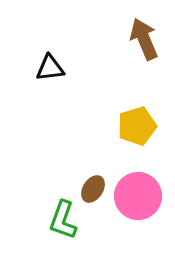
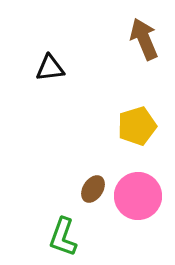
green L-shape: moved 17 px down
